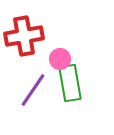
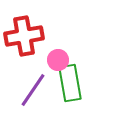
pink circle: moved 2 px left, 1 px down
